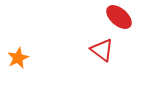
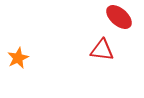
red triangle: rotated 30 degrees counterclockwise
